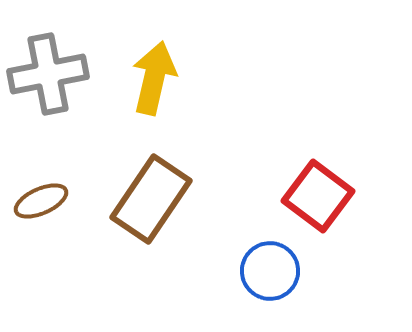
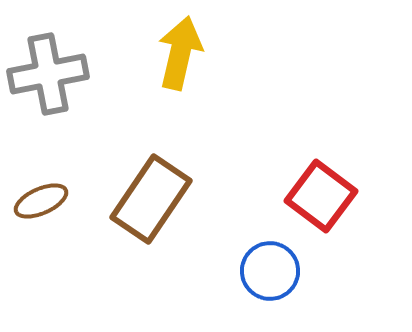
yellow arrow: moved 26 px right, 25 px up
red square: moved 3 px right
